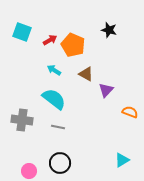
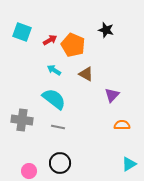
black star: moved 3 px left
purple triangle: moved 6 px right, 5 px down
orange semicircle: moved 8 px left, 13 px down; rotated 21 degrees counterclockwise
cyan triangle: moved 7 px right, 4 px down
